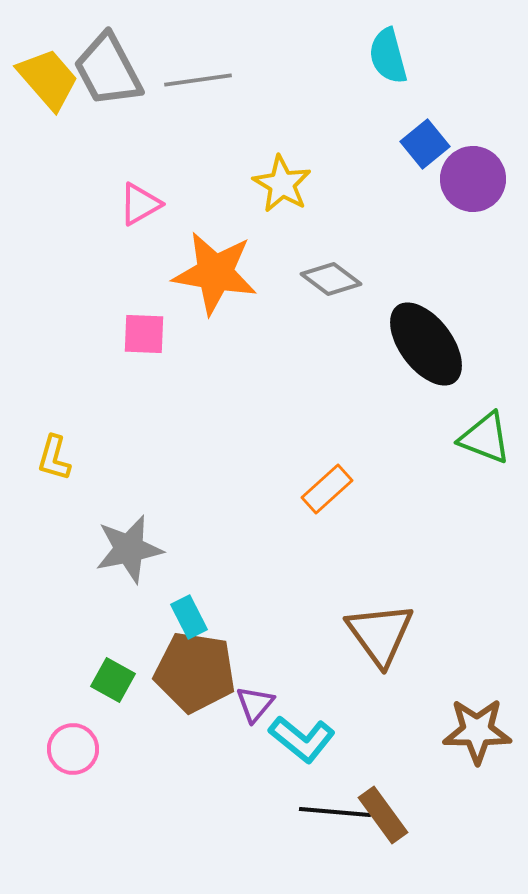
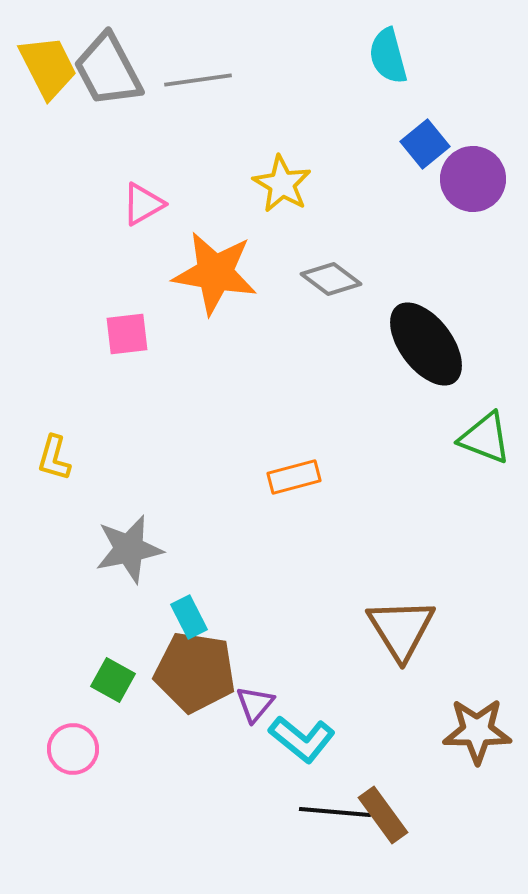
yellow trapezoid: moved 12 px up; rotated 14 degrees clockwise
pink triangle: moved 3 px right
pink square: moved 17 px left; rotated 9 degrees counterclockwise
orange rectangle: moved 33 px left, 12 px up; rotated 27 degrees clockwise
brown triangle: moved 21 px right, 5 px up; rotated 4 degrees clockwise
